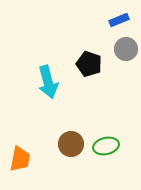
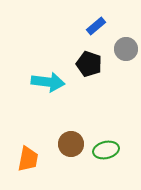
blue rectangle: moved 23 px left, 6 px down; rotated 18 degrees counterclockwise
cyan arrow: rotated 68 degrees counterclockwise
green ellipse: moved 4 px down
orange trapezoid: moved 8 px right
